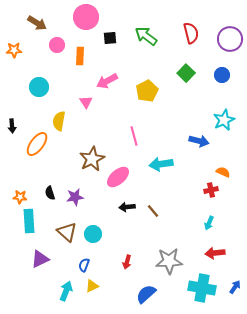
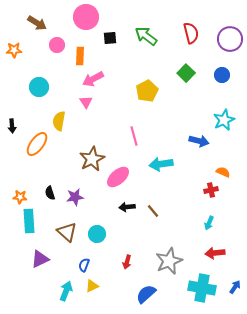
pink arrow at (107, 81): moved 14 px left, 2 px up
cyan circle at (93, 234): moved 4 px right
gray star at (169, 261): rotated 20 degrees counterclockwise
